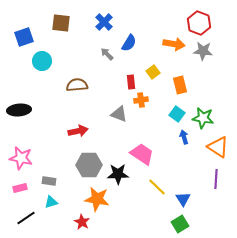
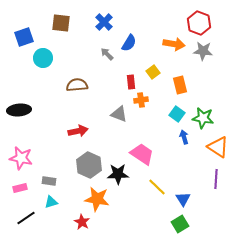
cyan circle: moved 1 px right, 3 px up
gray hexagon: rotated 25 degrees clockwise
